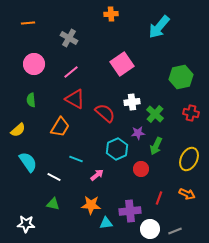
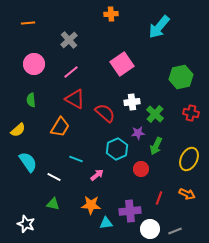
gray cross: moved 2 px down; rotated 18 degrees clockwise
white star: rotated 18 degrees clockwise
